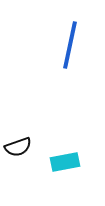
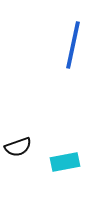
blue line: moved 3 px right
